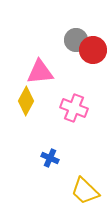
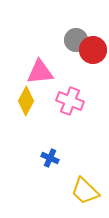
pink cross: moved 4 px left, 7 px up
